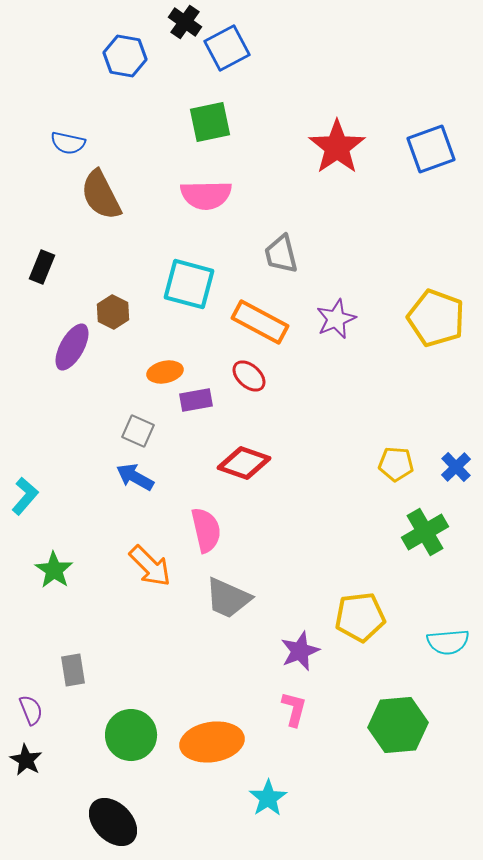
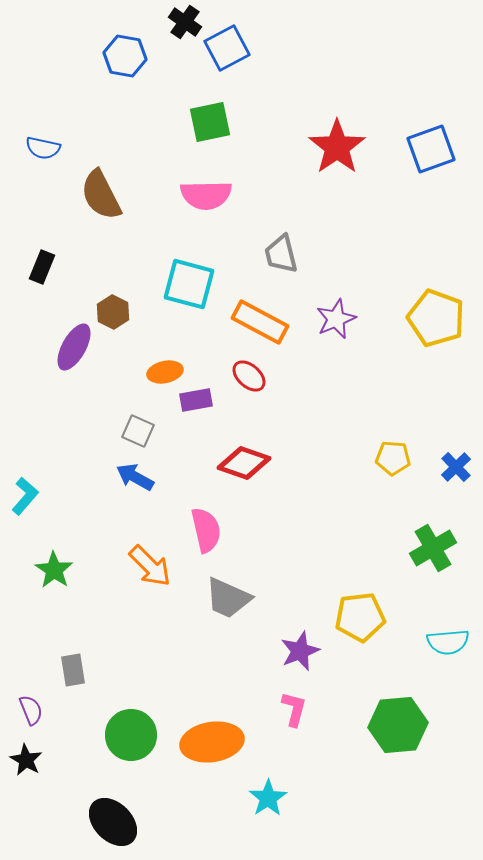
blue semicircle at (68, 143): moved 25 px left, 5 px down
purple ellipse at (72, 347): moved 2 px right
yellow pentagon at (396, 464): moved 3 px left, 6 px up
green cross at (425, 532): moved 8 px right, 16 px down
